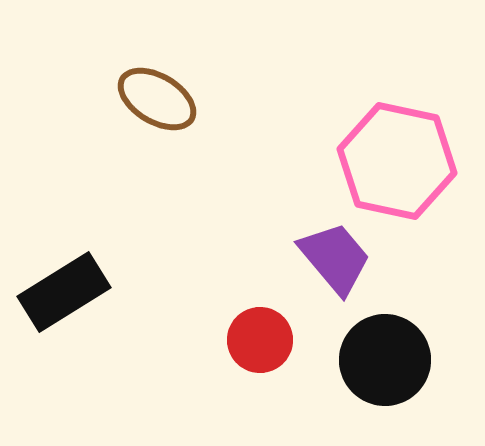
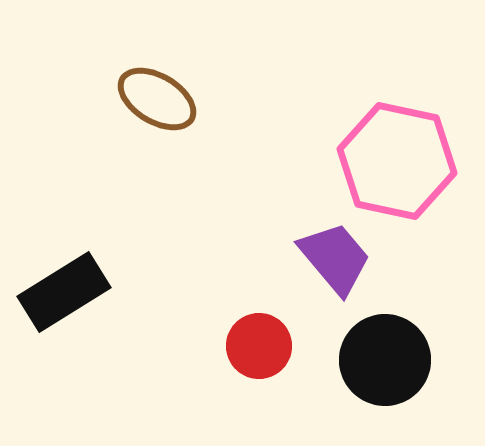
red circle: moved 1 px left, 6 px down
